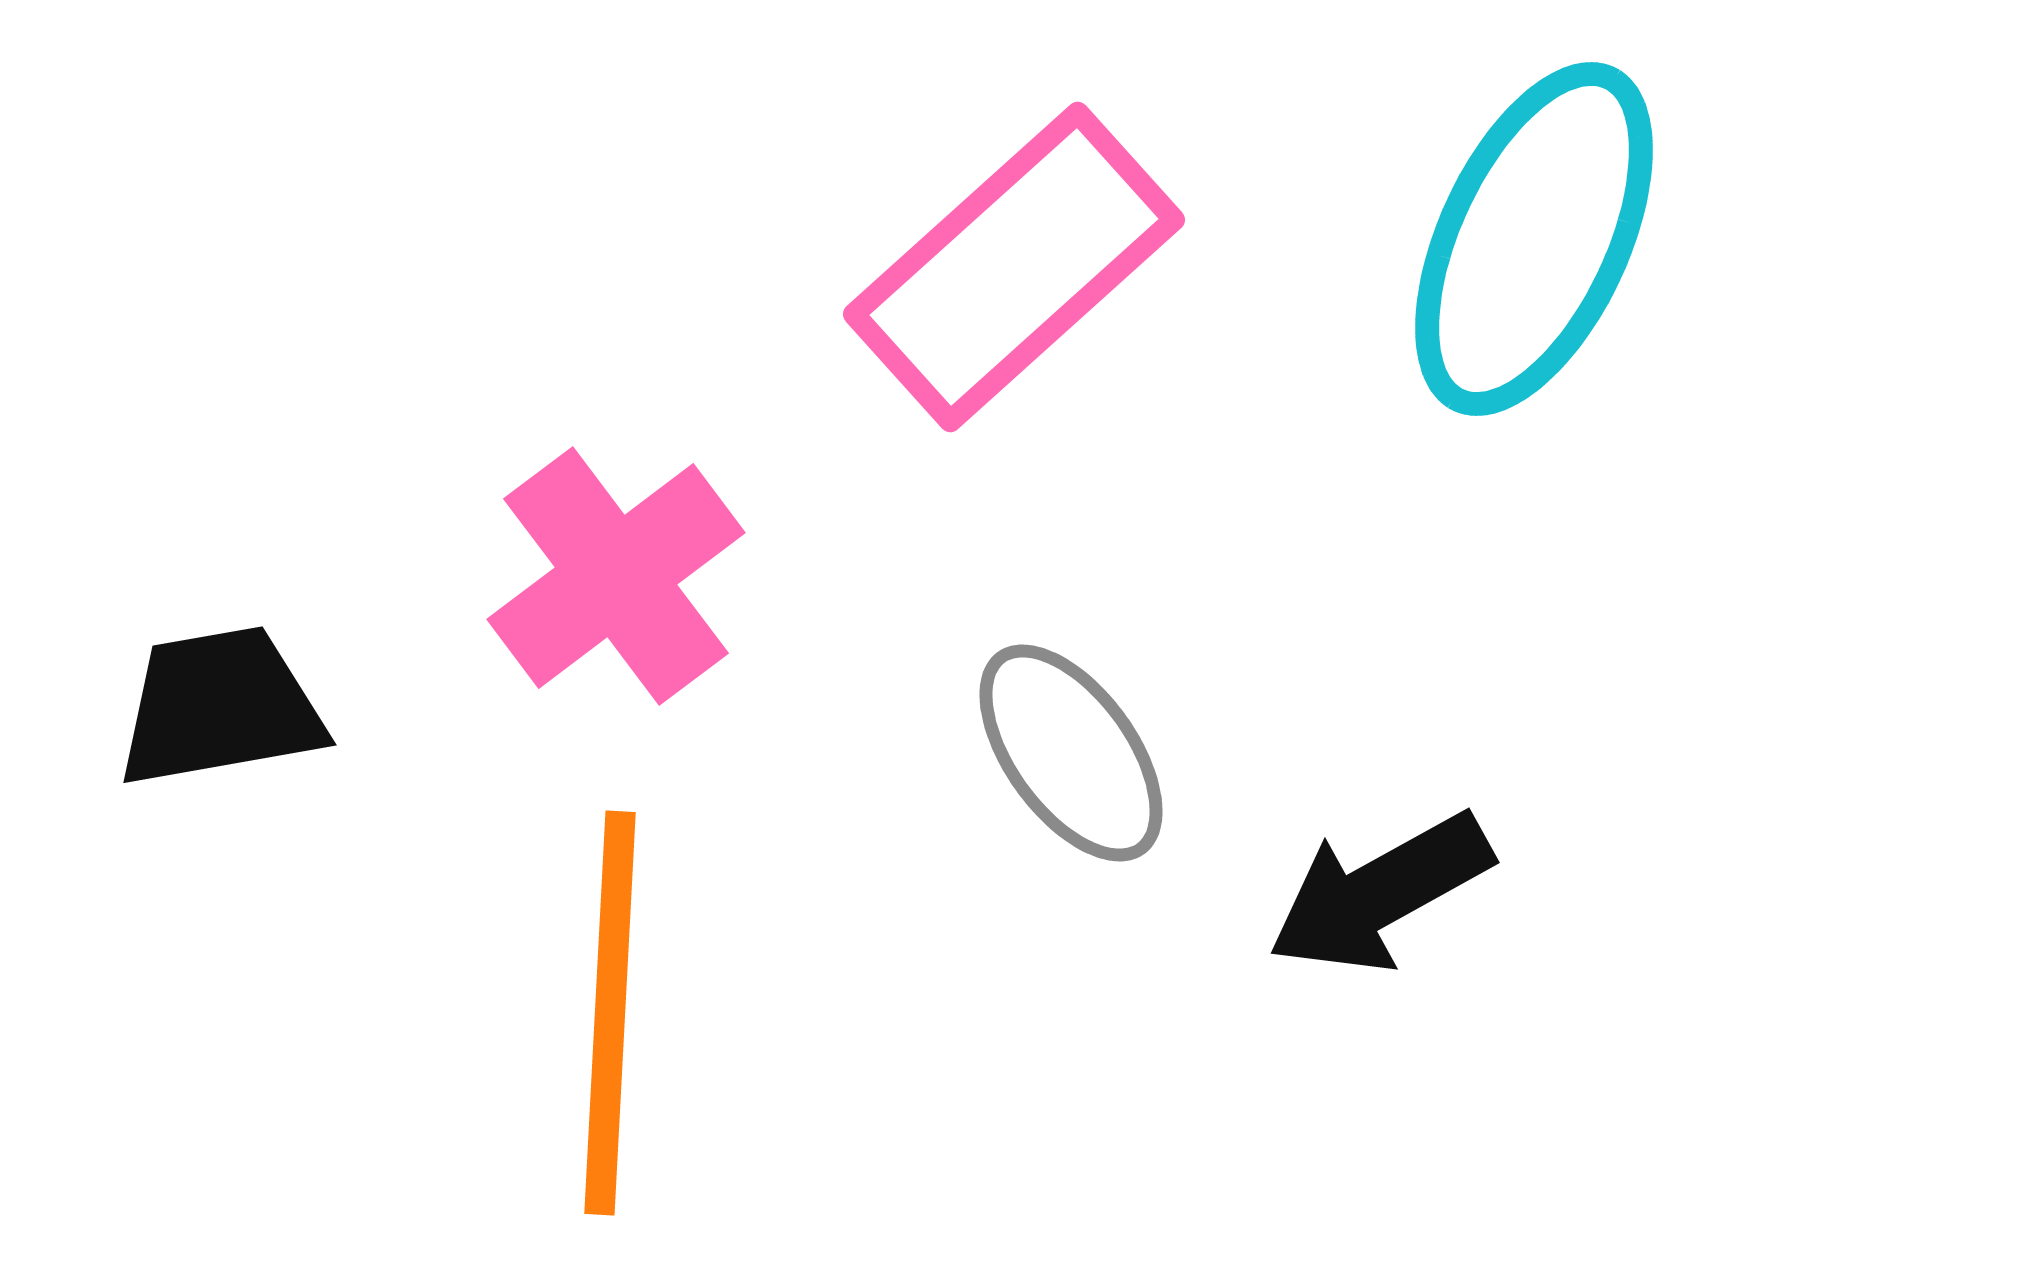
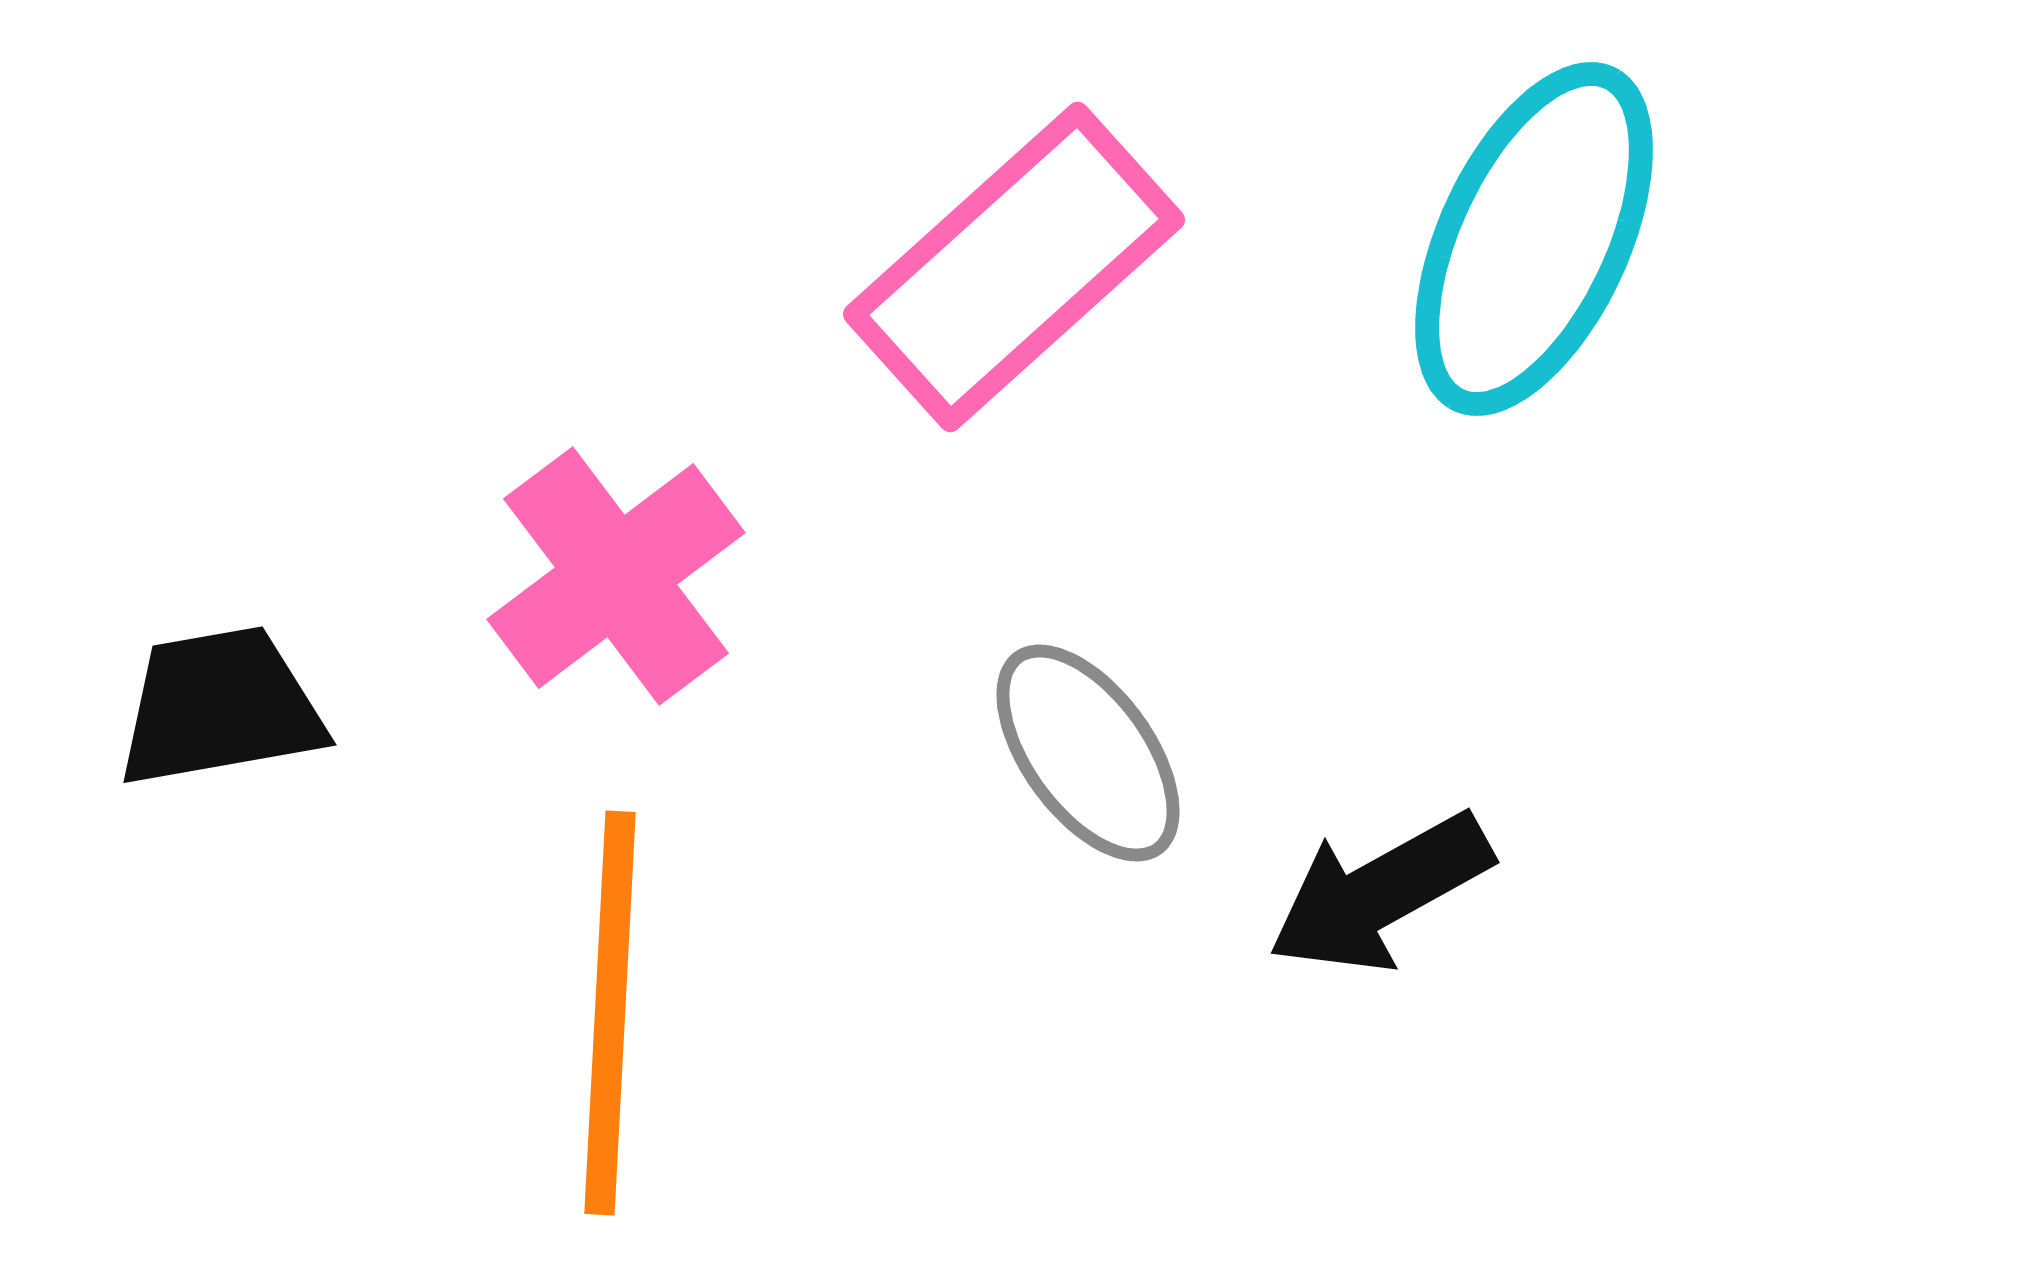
gray ellipse: moved 17 px right
